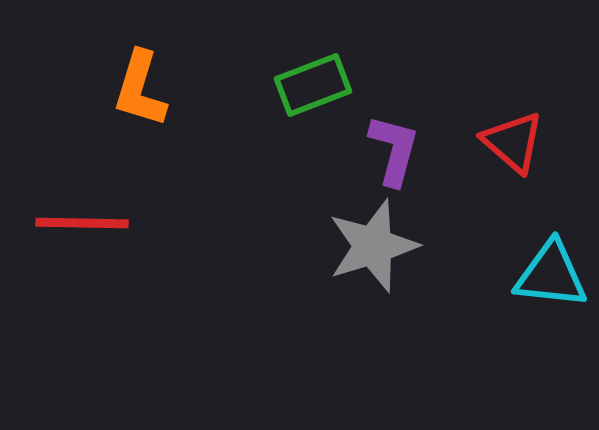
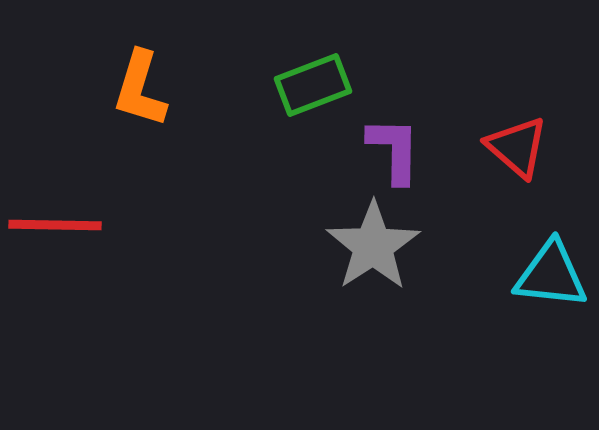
red triangle: moved 4 px right, 5 px down
purple L-shape: rotated 14 degrees counterclockwise
red line: moved 27 px left, 2 px down
gray star: rotated 16 degrees counterclockwise
